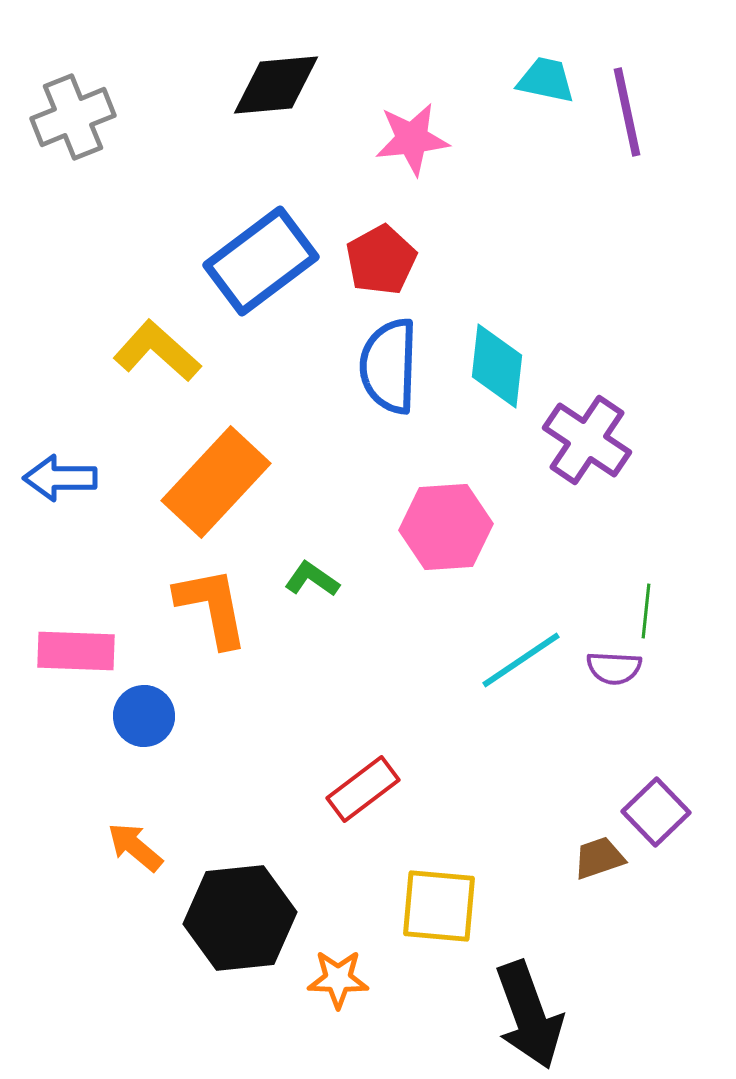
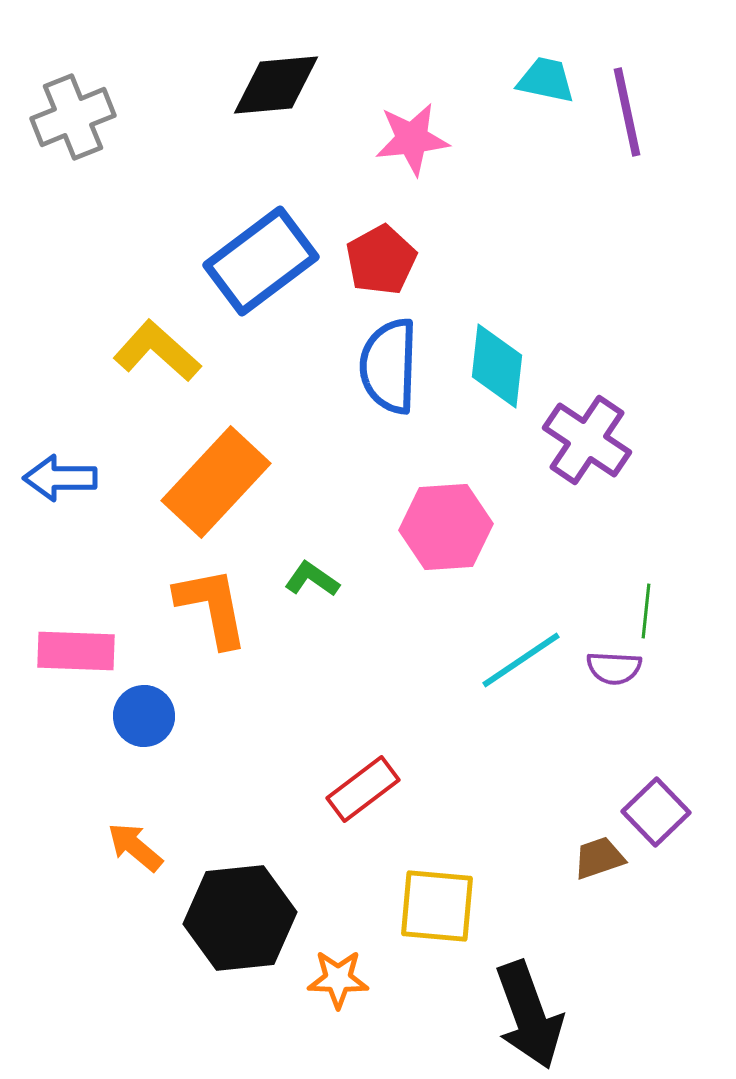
yellow square: moved 2 px left
